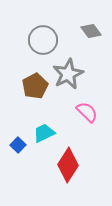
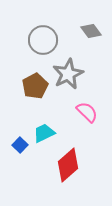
blue square: moved 2 px right
red diamond: rotated 16 degrees clockwise
